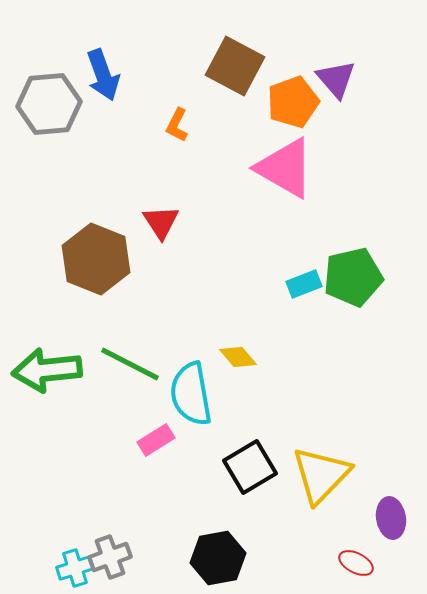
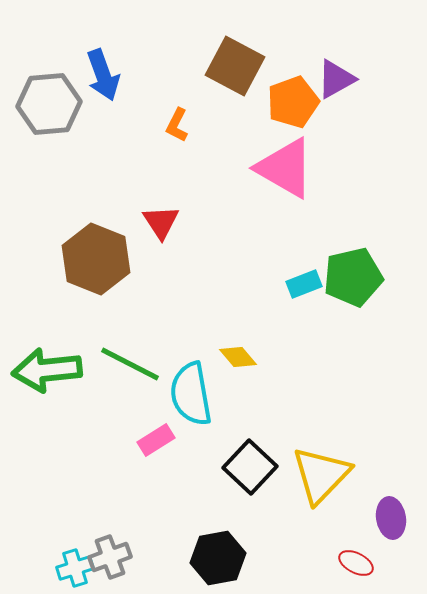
purple triangle: rotated 42 degrees clockwise
black square: rotated 16 degrees counterclockwise
